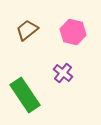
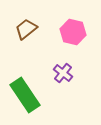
brown trapezoid: moved 1 px left, 1 px up
